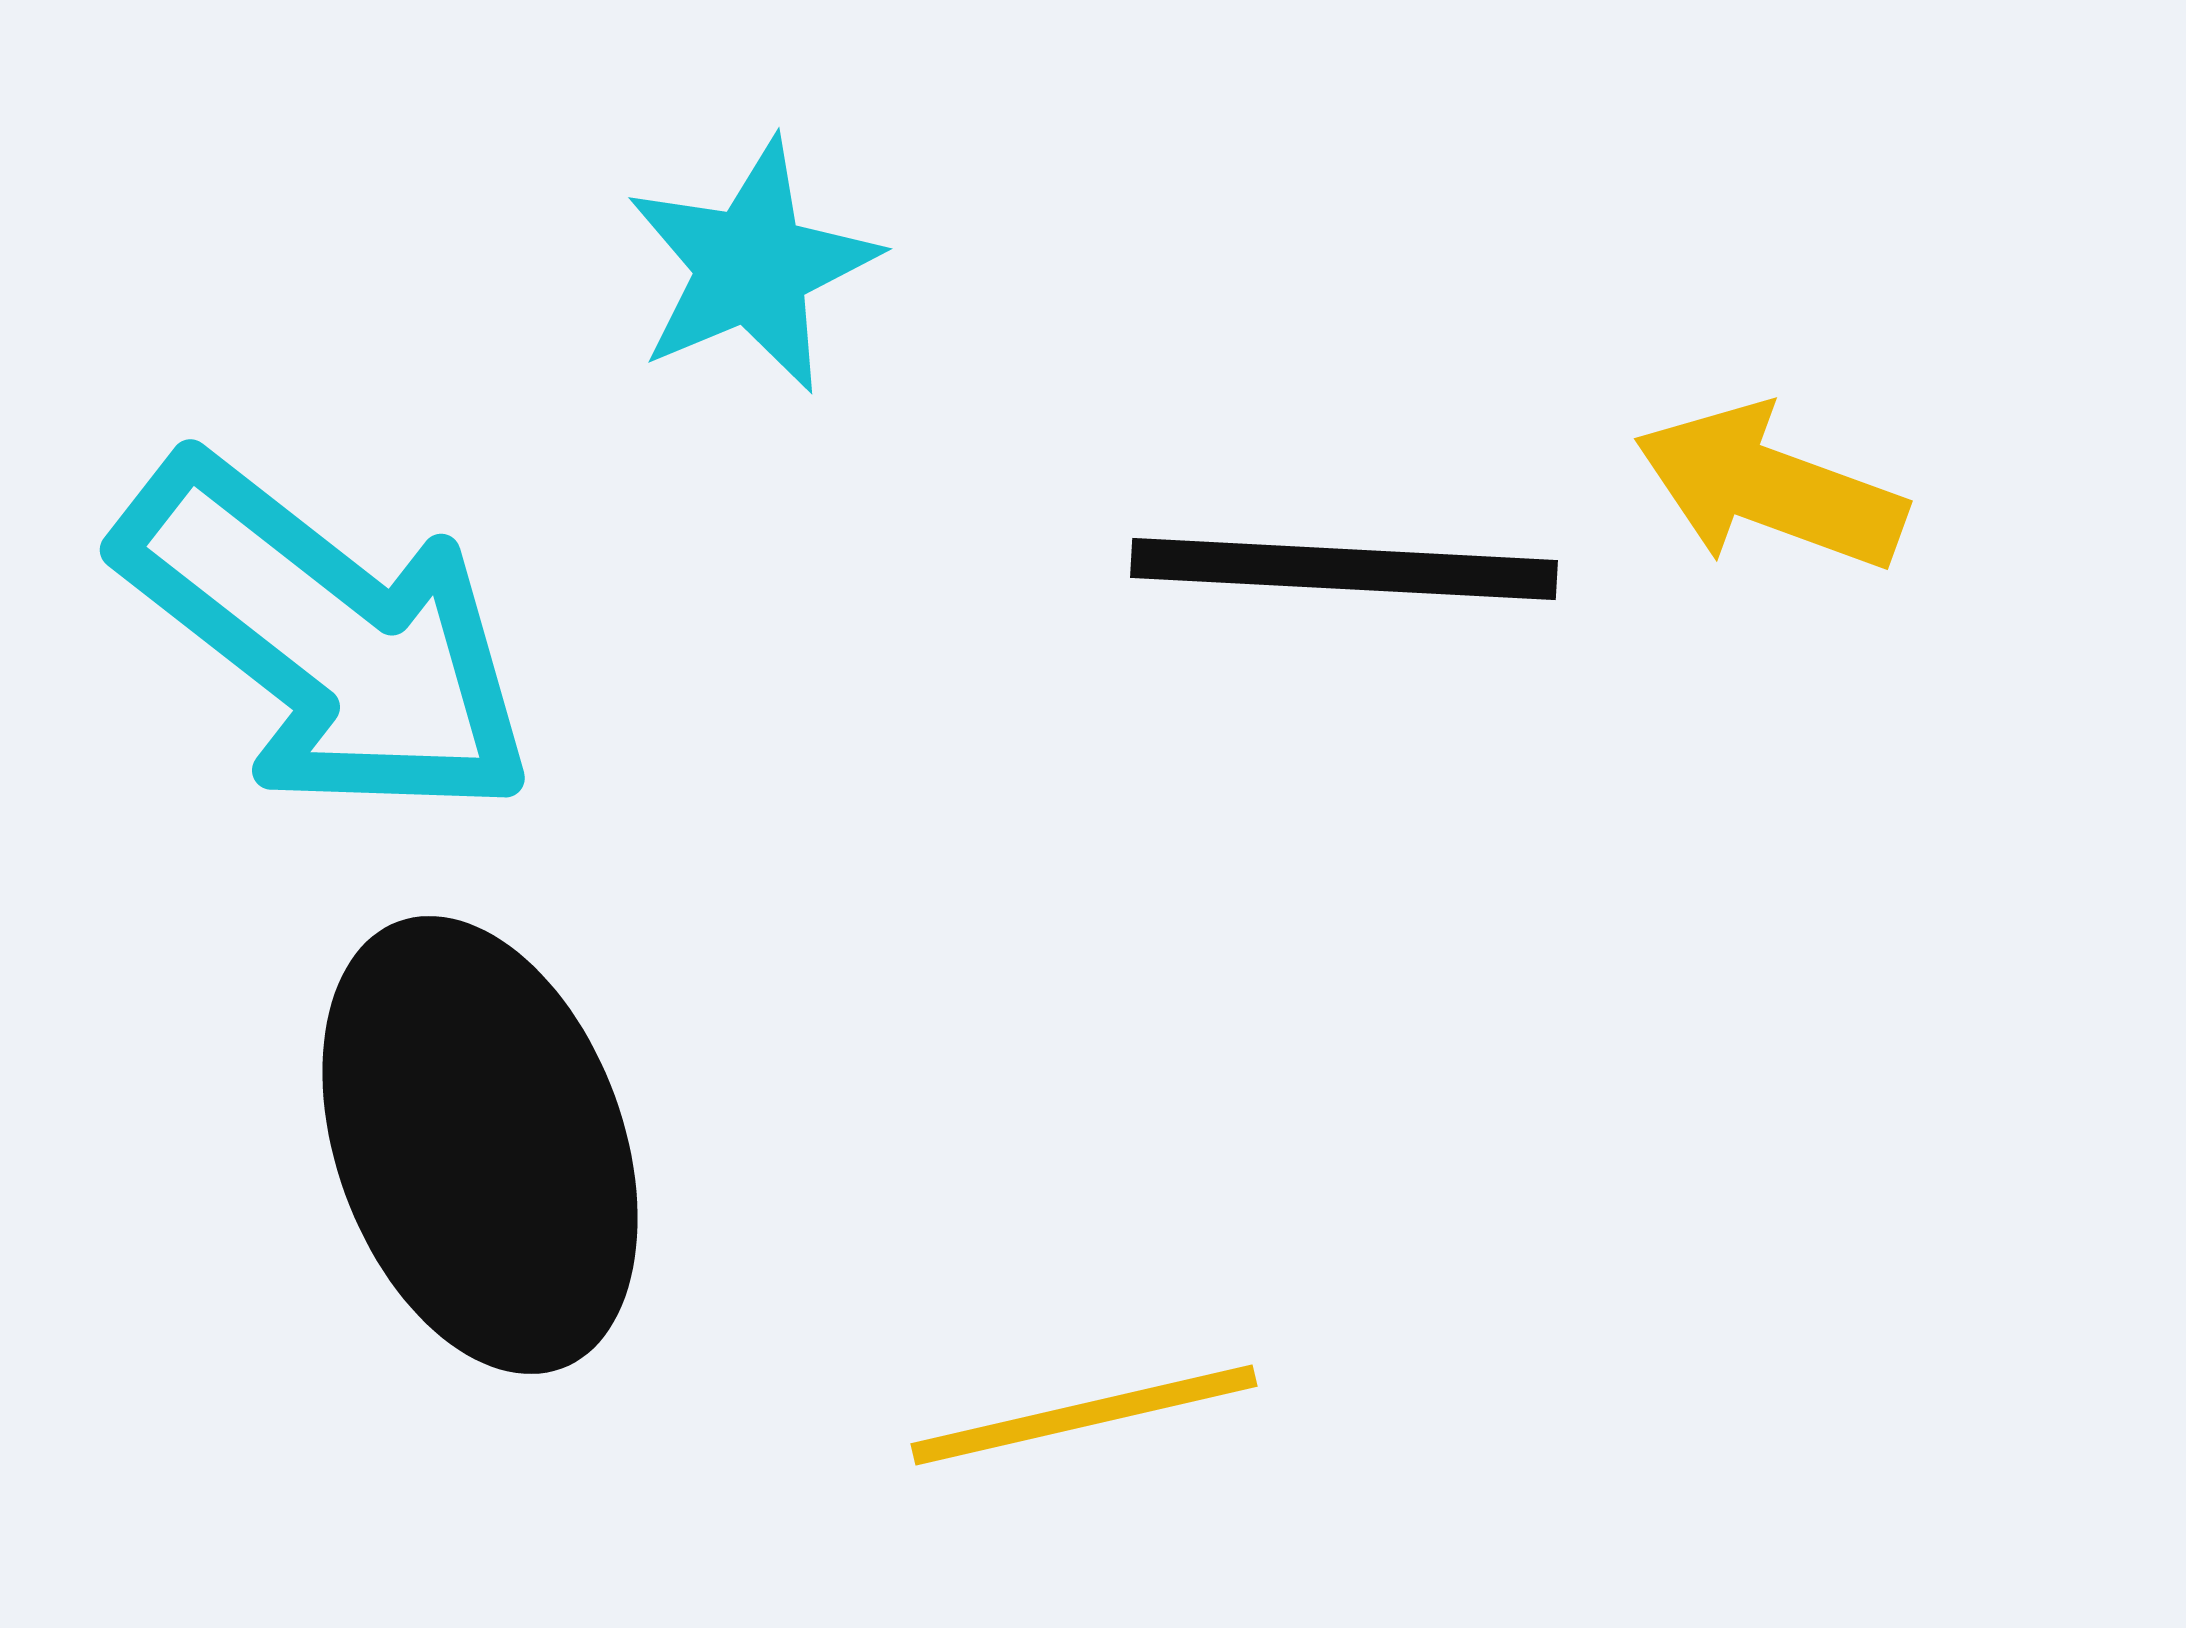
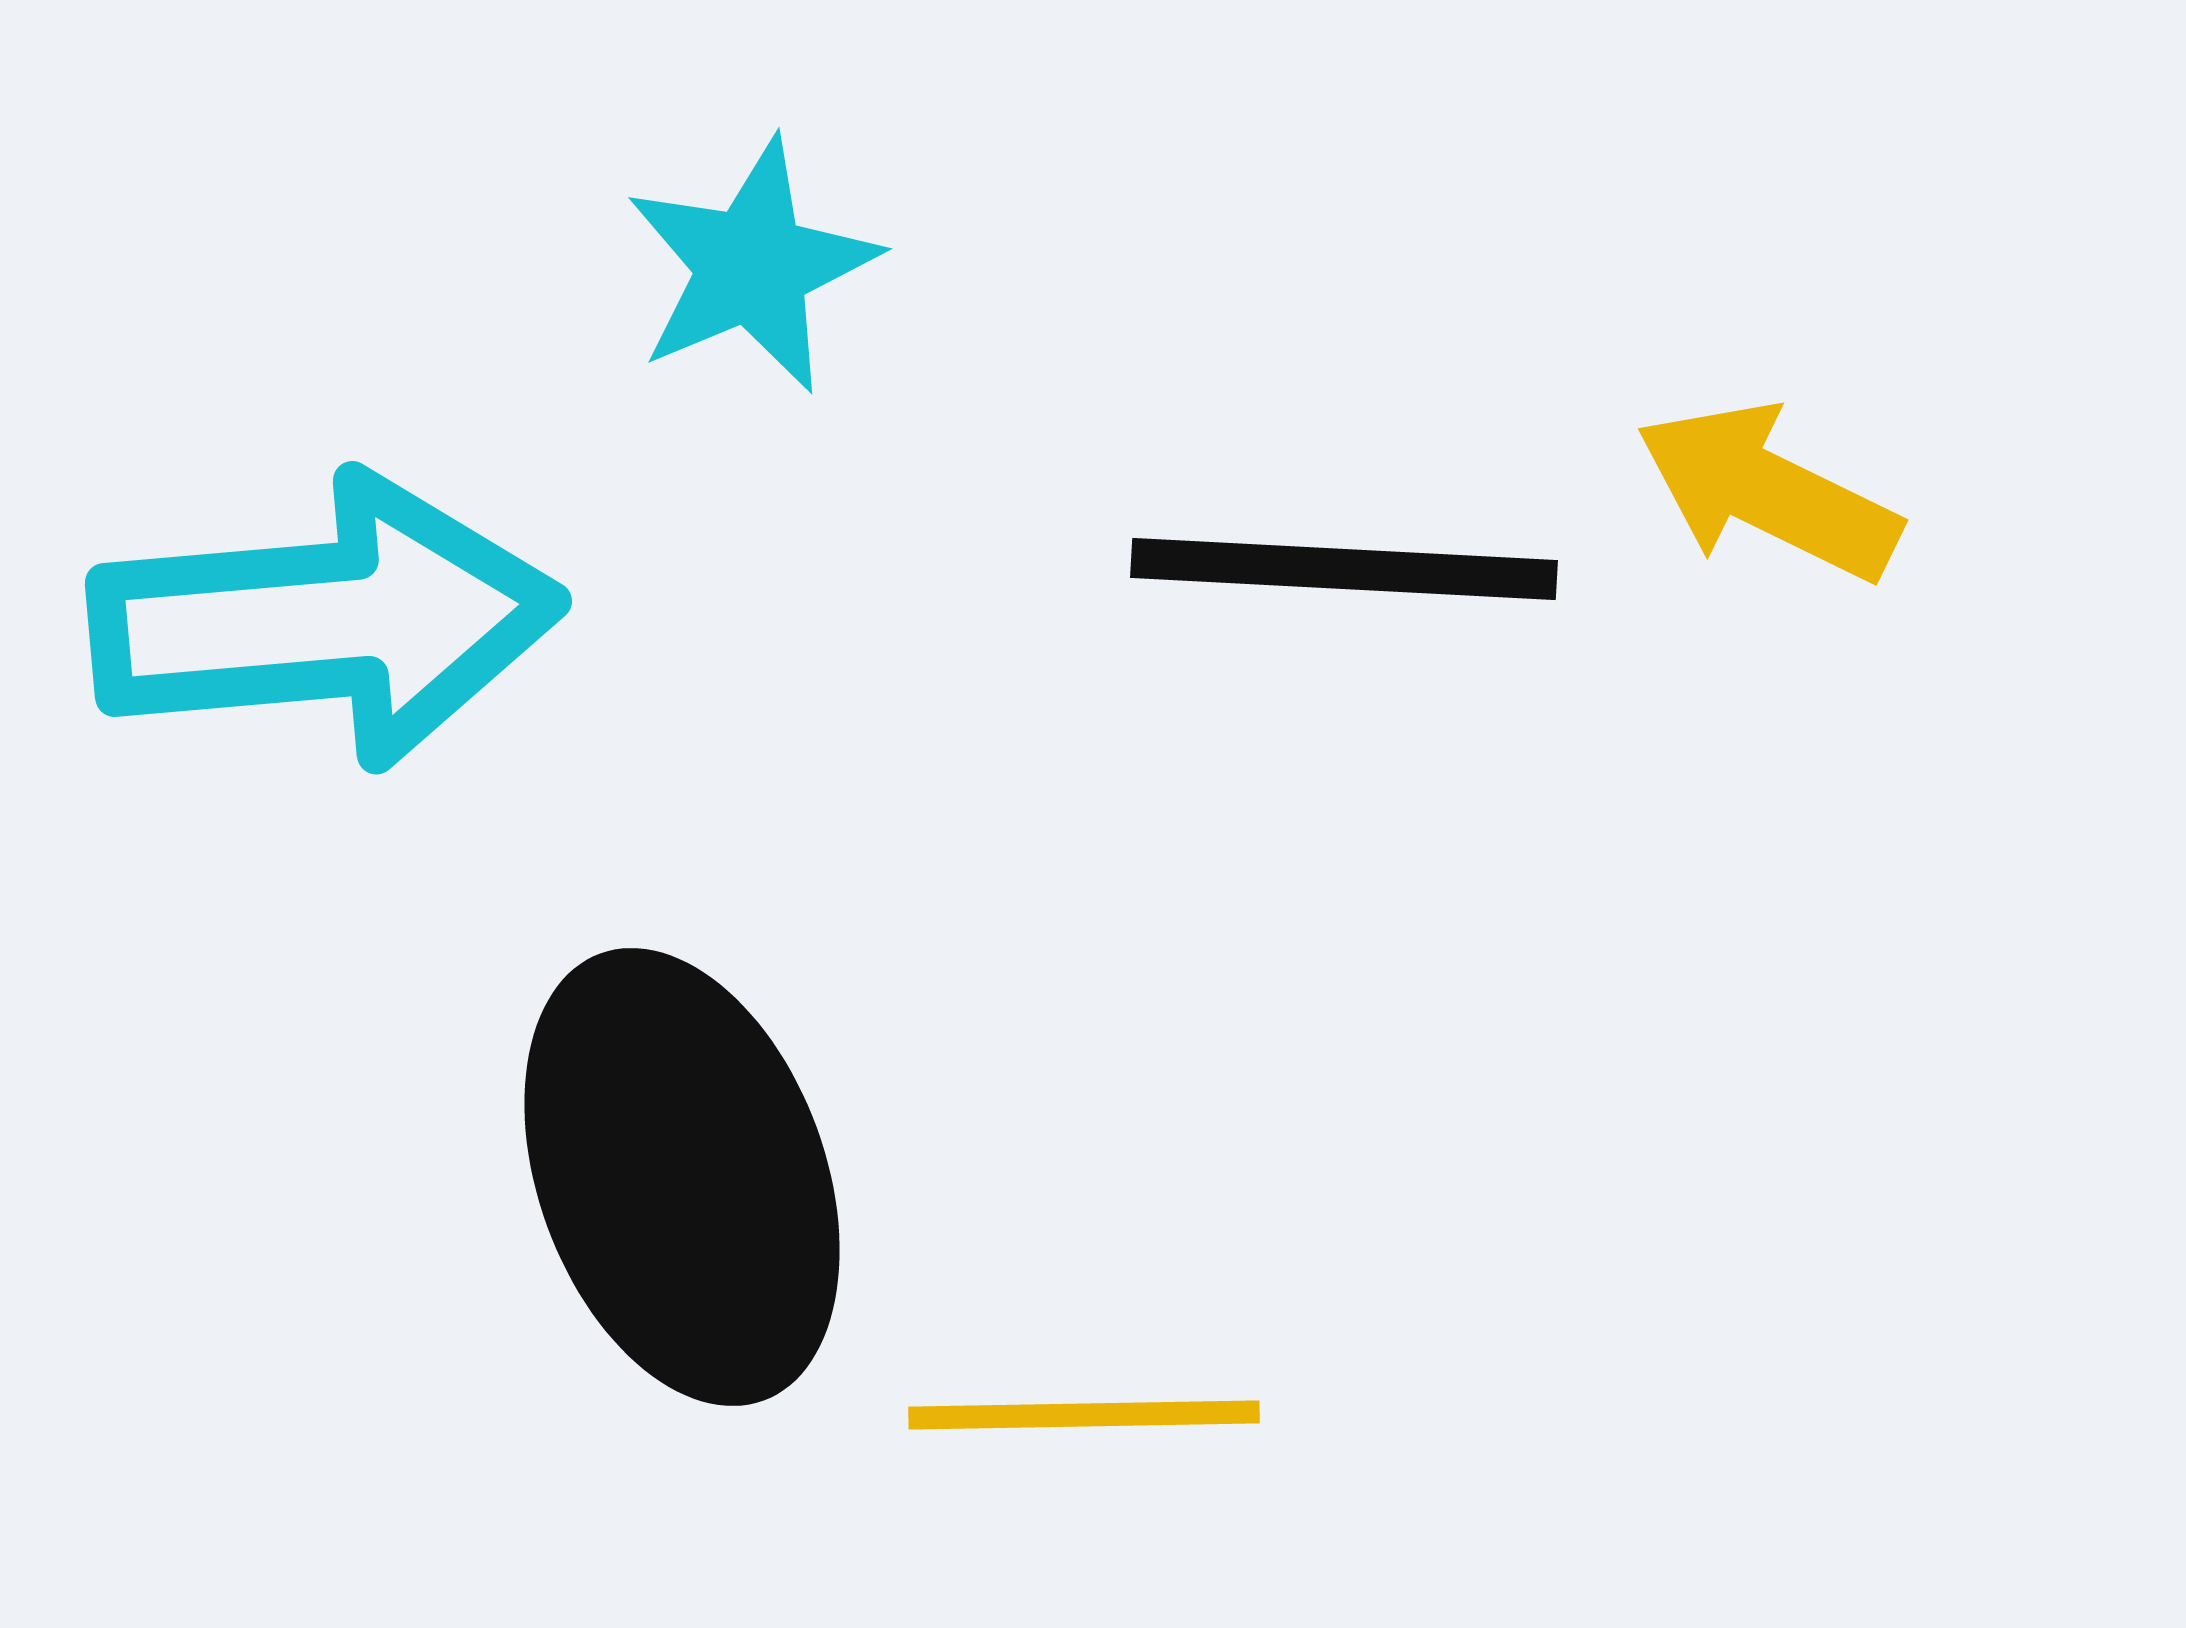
yellow arrow: moved 2 px left, 4 px down; rotated 6 degrees clockwise
cyan arrow: moved 17 px up; rotated 43 degrees counterclockwise
black ellipse: moved 202 px right, 32 px down
yellow line: rotated 12 degrees clockwise
